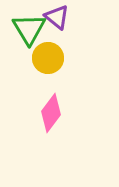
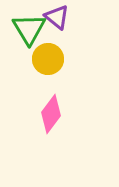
yellow circle: moved 1 px down
pink diamond: moved 1 px down
